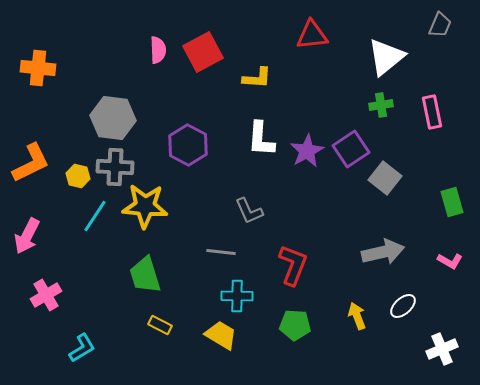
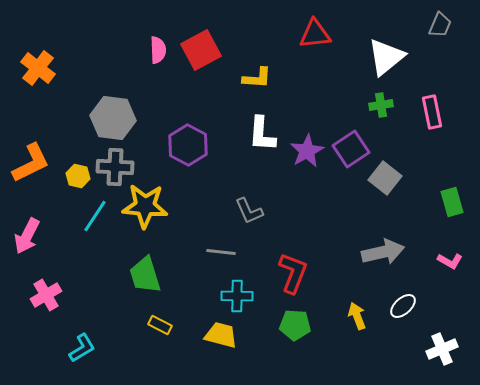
red triangle: moved 3 px right, 1 px up
red square: moved 2 px left, 2 px up
orange cross: rotated 32 degrees clockwise
white L-shape: moved 1 px right, 5 px up
red L-shape: moved 8 px down
yellow trapezoid: rotated 16 degrees counterclockwise
